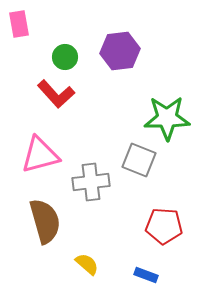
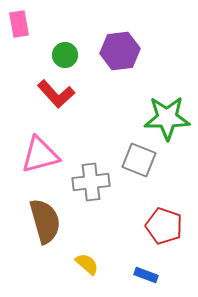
green circle: moved 2 px up
red pentagon: rotated 15 degrees clockwise
